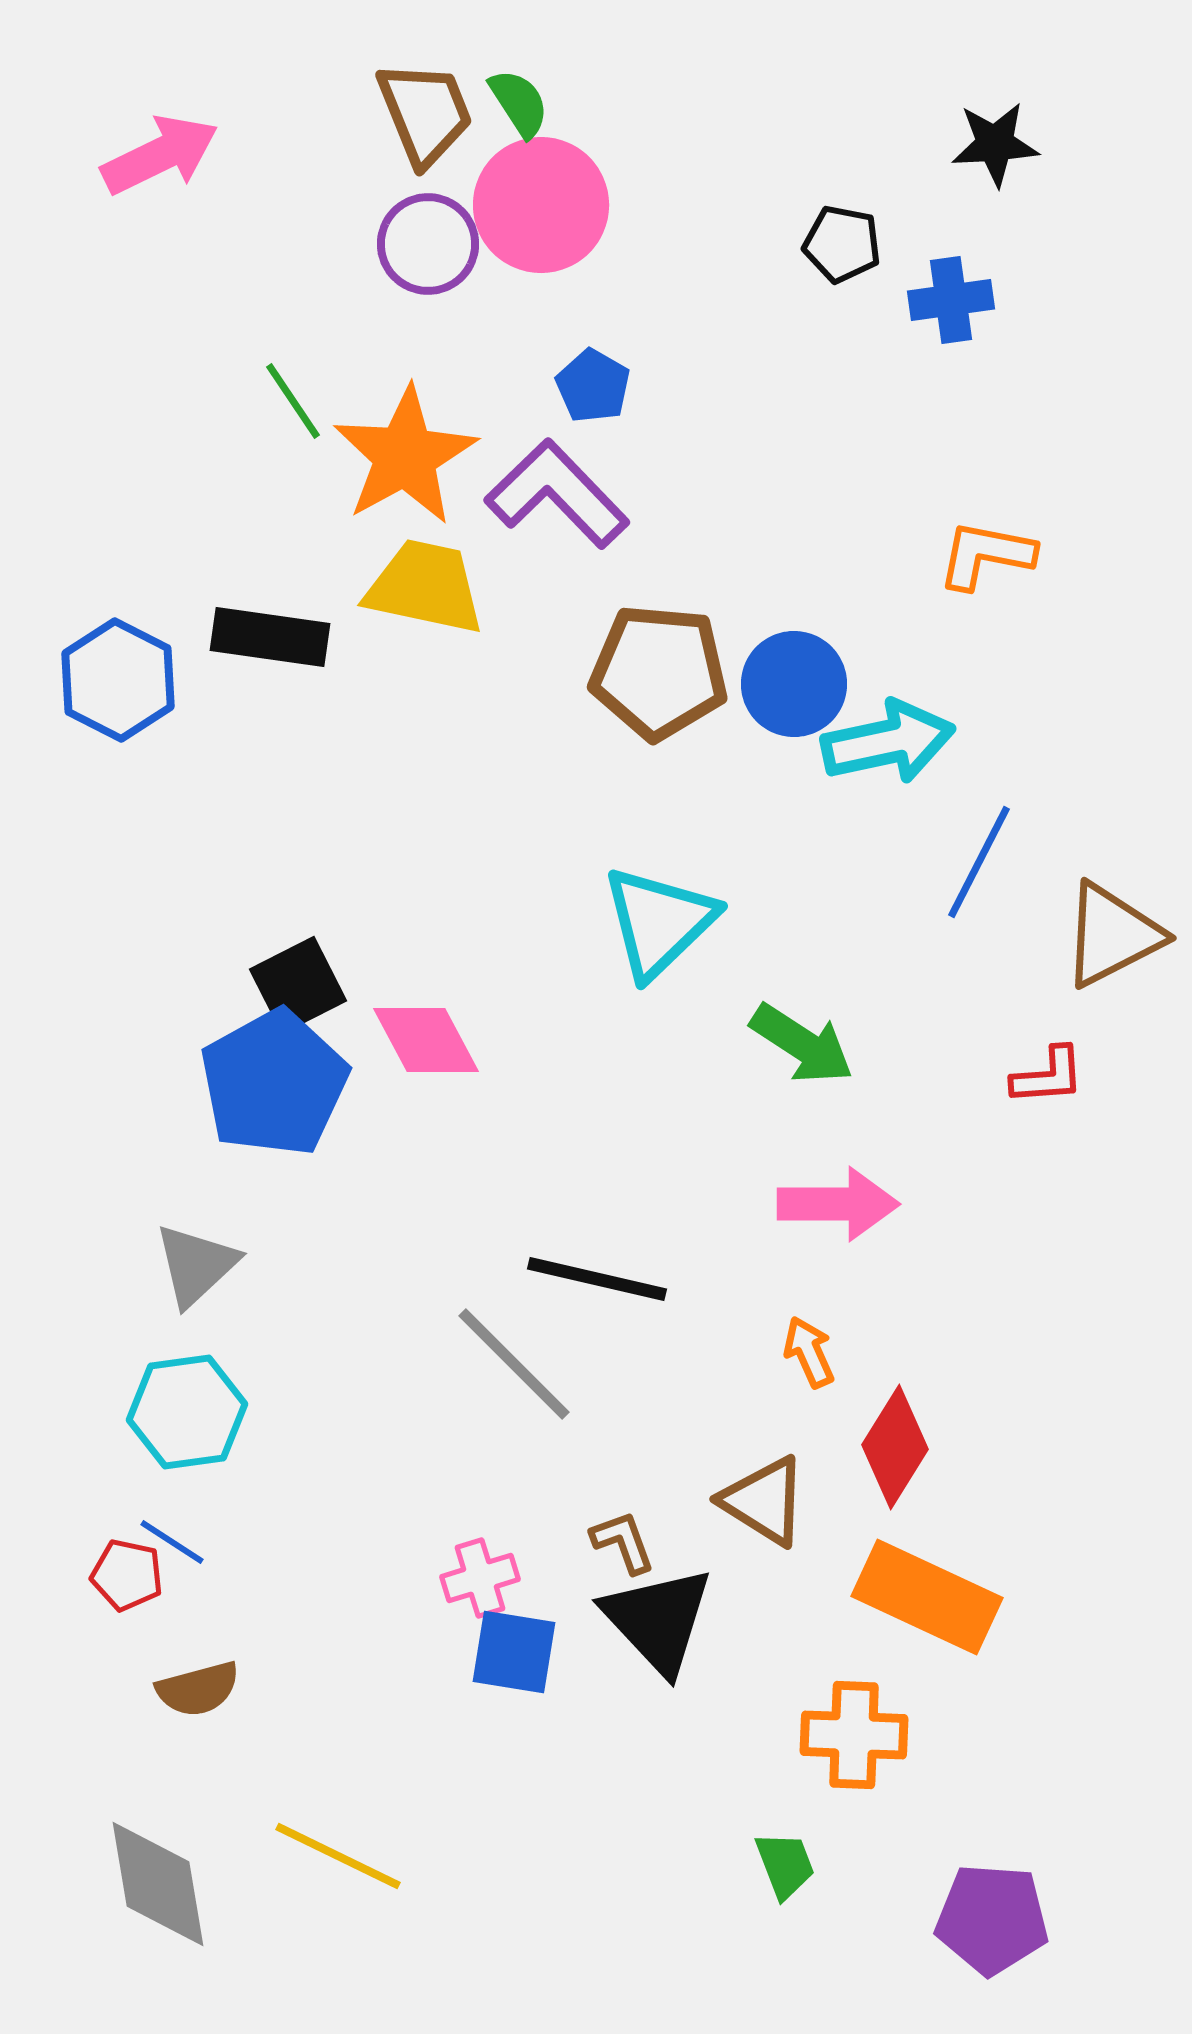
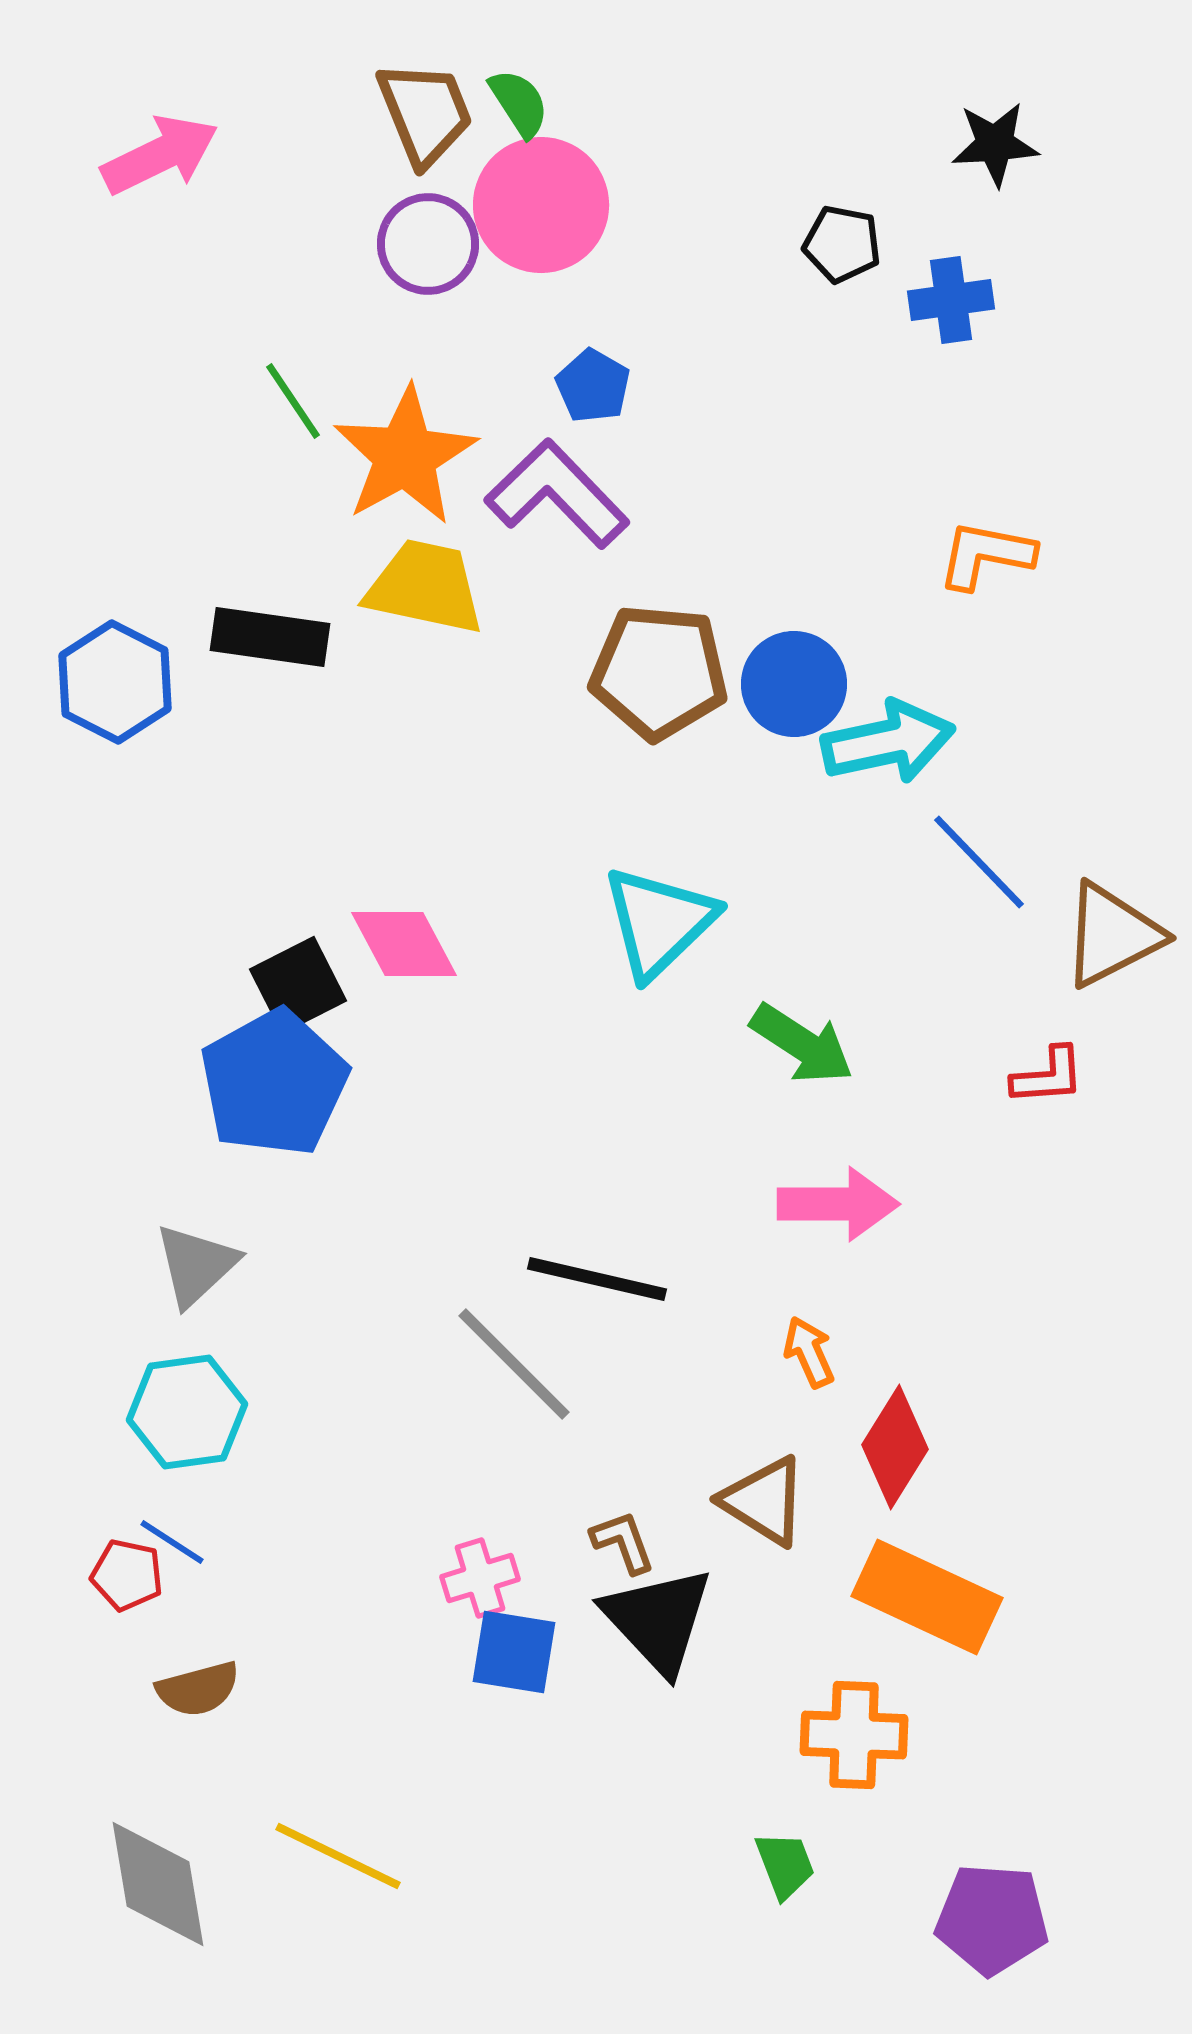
blue hexagon at (118, 680): moved 3 px left, 2 px down
blue line at (979, 862): rotated 71 degrees counterclockwise
pink diamond at (426, 1040): moved 22 px left, 96 px up
